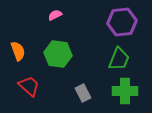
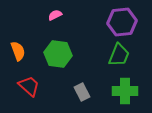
green trapezoid: moved 4 px up
gray rectangle: moved 1 px left, 1 px up
